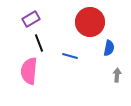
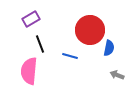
red circle: moved 8 px down
black line: moved 1 px right, 1 px down
gray arrow: rotated 72 degrees counterclockwise
